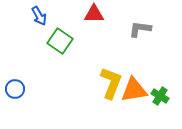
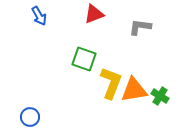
red triangle: rotated 20 degrees counterclockwise
gray L-shape: moved 2 px up
green square: moved 24 px right, 18 px down; rotated 15 degrees counterclockwise
blue circle: moved 15 px right, 28 px down
